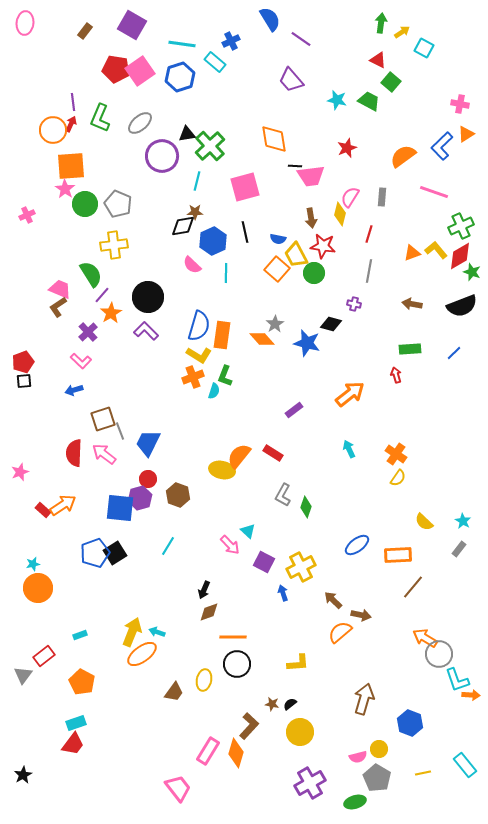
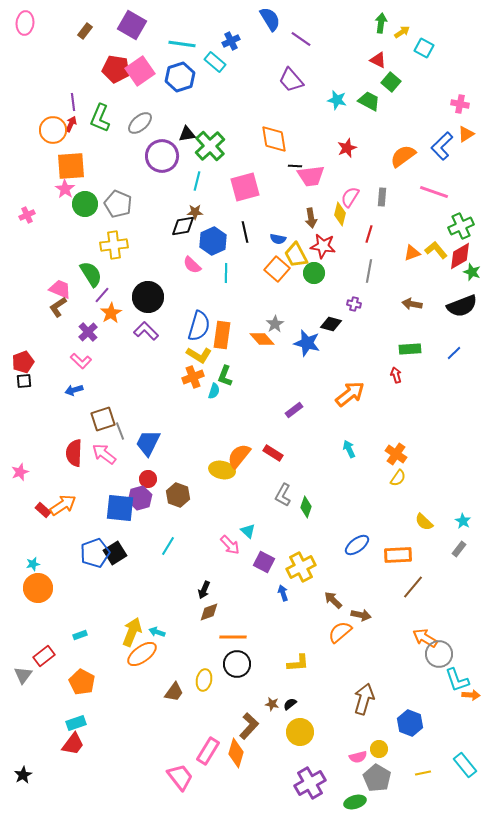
pink trapezoid at (178, 788): moved 2 px right, 11 px up
